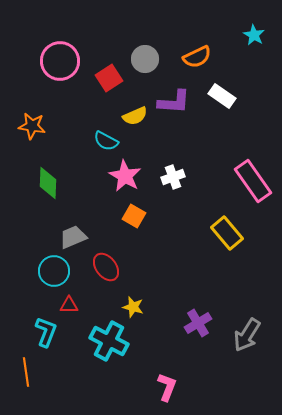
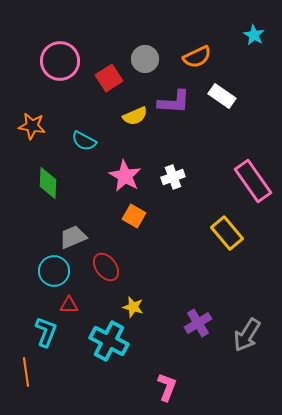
cyan semicircle: moved 22 px left
